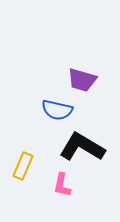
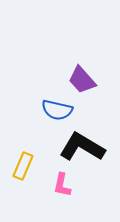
purple trapezoid: rotated 32 degrees clockwise
